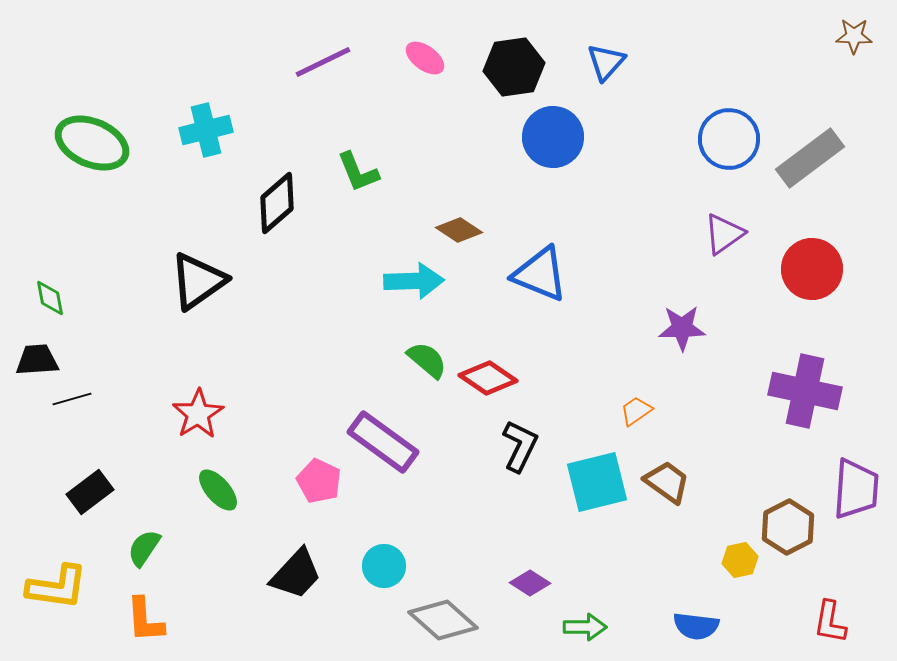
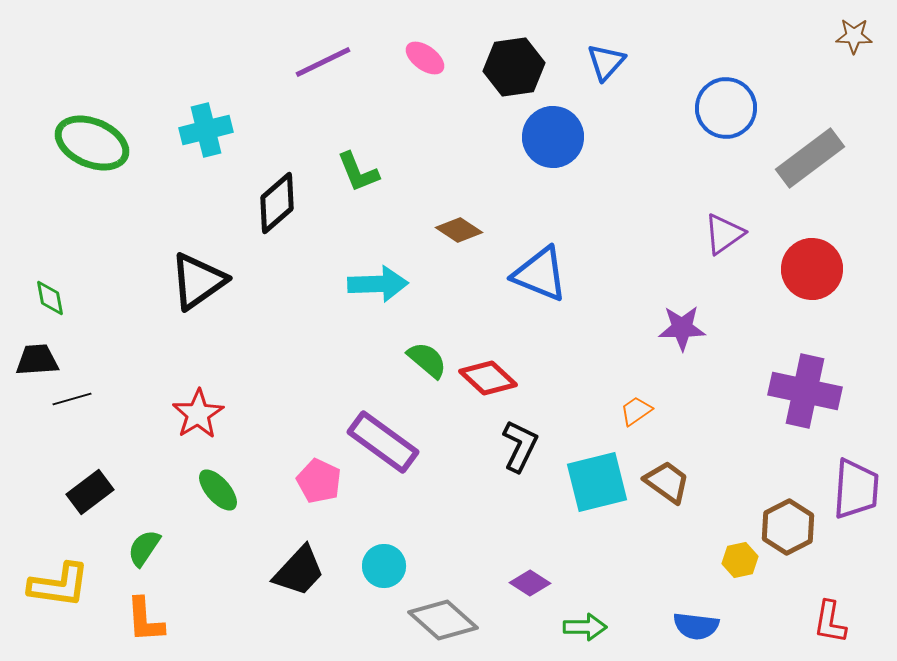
blue circle at (729, 139): moved 3 px left, 31 px up
cyan arrow at (414, 281): moved 36 px left, 3 px down
red diamond at (488, 378): rotated 8 degrees clockwise
black trapezoid at (296, 574): moved 3 px right, 3 px up
yellow L-shape at (57, 587): moved 2 px right, 2 px up
